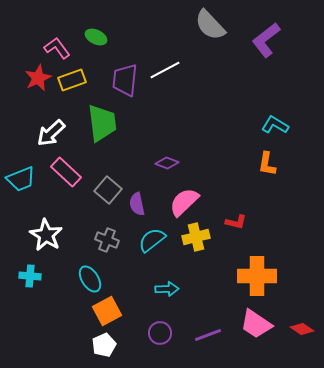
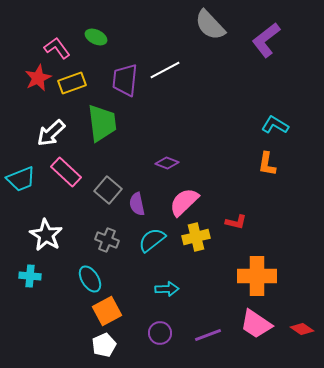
yellow rectangle: moved 3 px down
